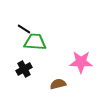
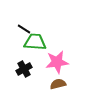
pink star: moved 24 px left; rotated 10 degrees counterclockwise
